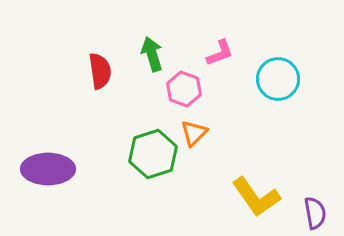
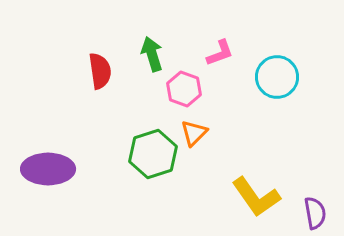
cyan circle: moved 1 px left, 2 px up
